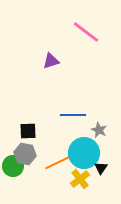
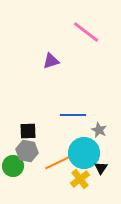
gray hexagon: moved 2 px right, 3 px up
